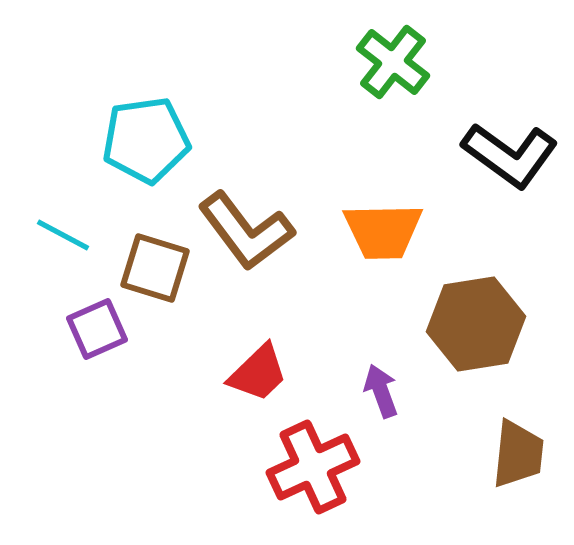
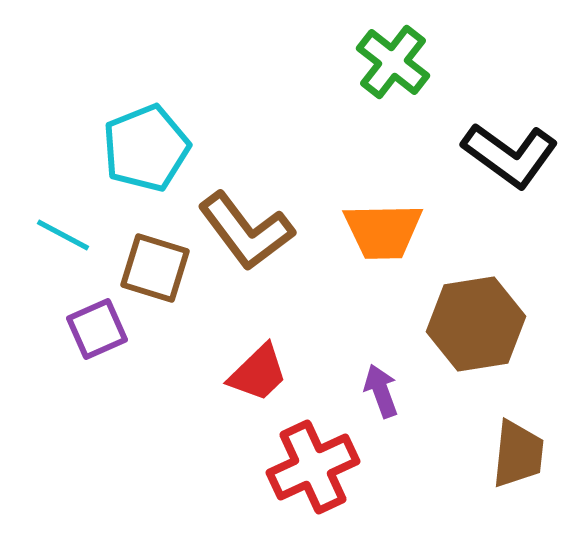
cyan pentagon: moved 8 px down; rotated 14 degrees counterclockwise
